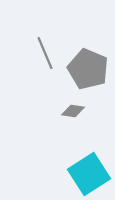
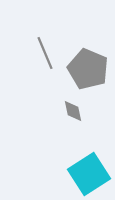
gray diamond: rotated 70 degrees clockwise
